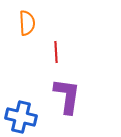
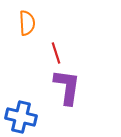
red line: moved 1 px down; rotated 15 degrees counterclockwise
purple L-shape: moved 9 px up
